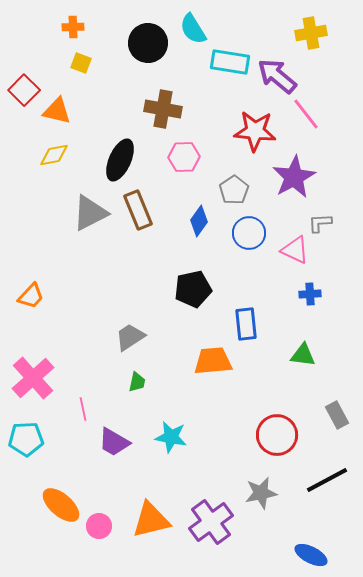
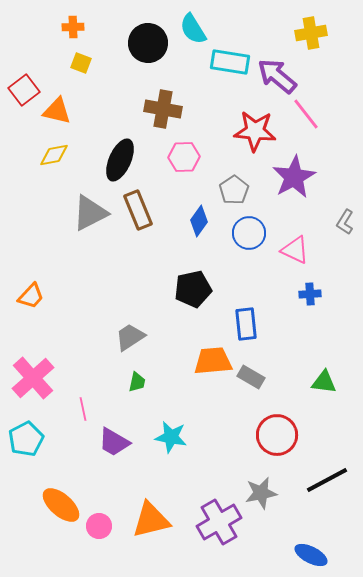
red square at (24, 90): rotated 8 degrees clockwise
gray L-shape at (320, 223): moved 25 px right, 1 px up; rotated 55 degrees counterclockwise
green triangle at (303, 355): moved 21 px right, 27 px down
gray rectangle at (337, 415): moved 86 px left, 38 px up; rotated 32 degrees counterclockwise
cyan pentagon at (26, 439): rotated 24 degrees counterclockwise
purple cross at (211, 522): moved 8 px right; rotated 6 degrees clockwise
